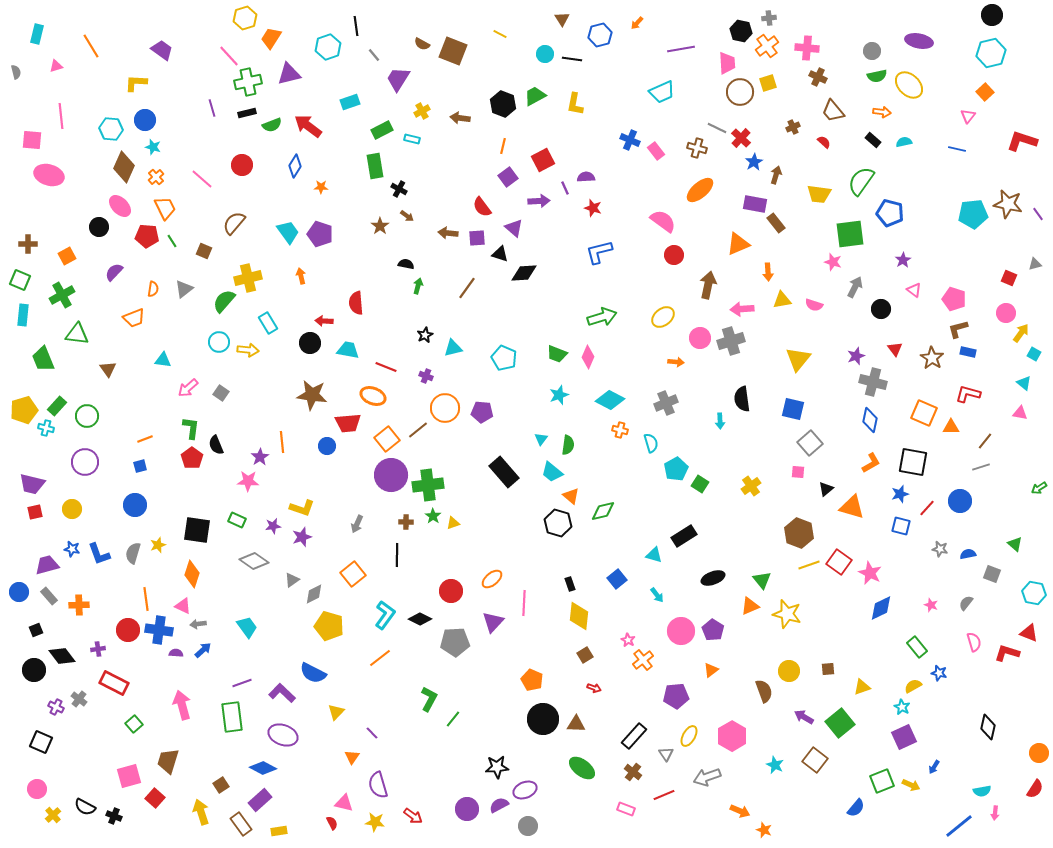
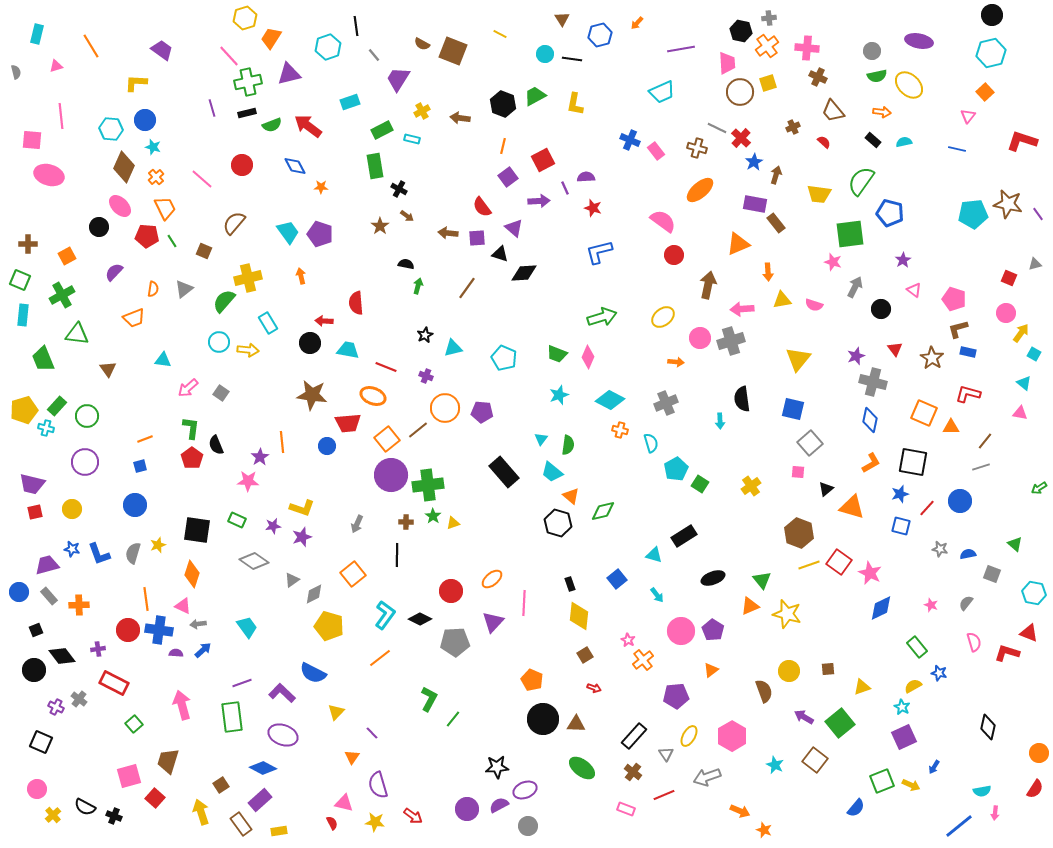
blue diamond at (295, 166): rotated 60 degrees counterclockwise
